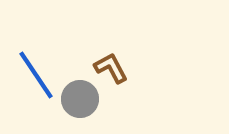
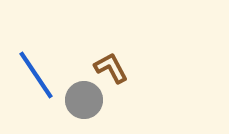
gray circle: moved 4 px right, 1 px down
